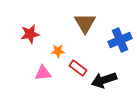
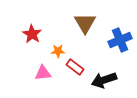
red star: moved 2 px right; rotated 30 degrees counterclockwise
red rectangle: moved 3 px left, 1 px up
